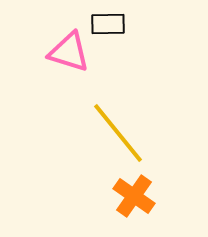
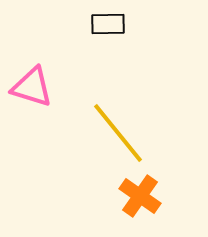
pink triangle: moved 37 px left, 35 px down
orange cross: moved 6 px right
